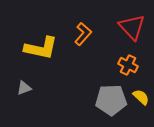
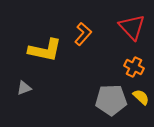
yellow L-shape: moved 4 px right, 2 px down
orange cross: moved 6 px right, 2 px down
